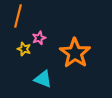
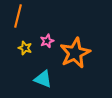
pink star: moved 8 px right, 3 px down
yellow star: moved 1 px right, 1 px up
orange star: rotated 12 degrees clockwise
